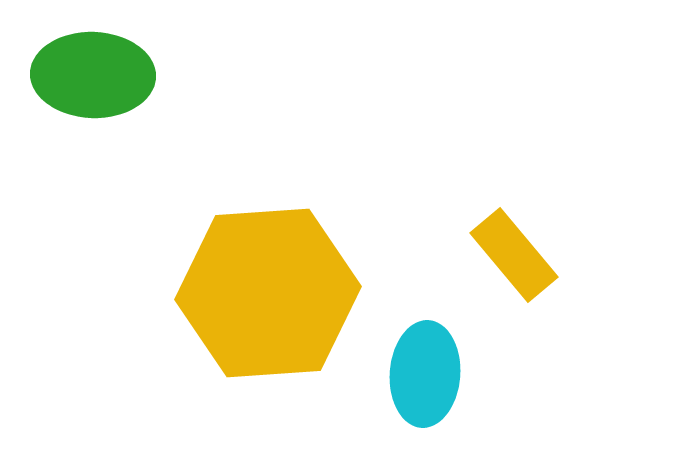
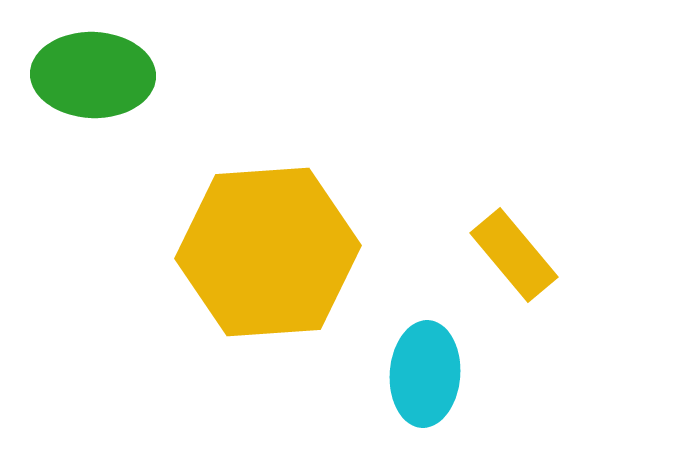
yellow hexagon: moved 41 px up
